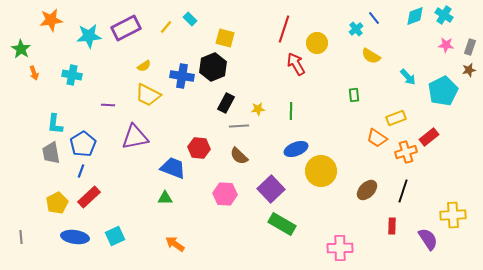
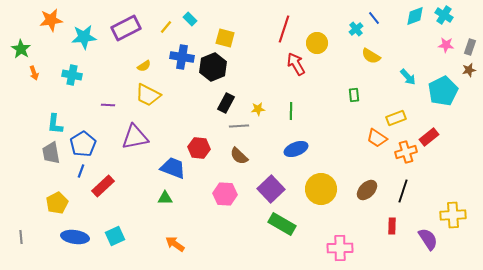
cyan star at (89, 36): moved 5 px left, 1 px down
blue cross at (182, 76): moved 19 px up
yellow circle at (321, 171): moved 18 px down
red rectangle at (89, 197): moved 14 px right, 11 px up
